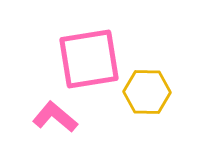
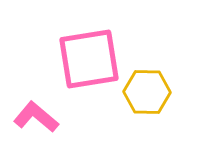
pink L-shape: moved 19 px left
